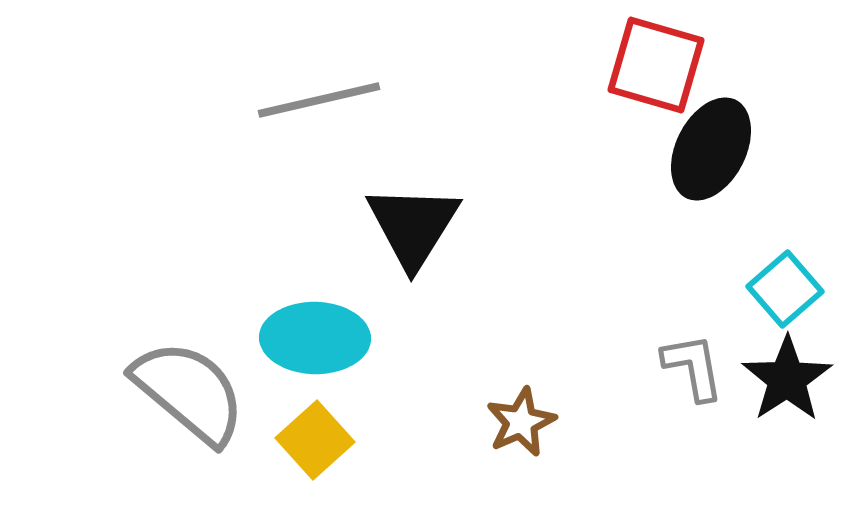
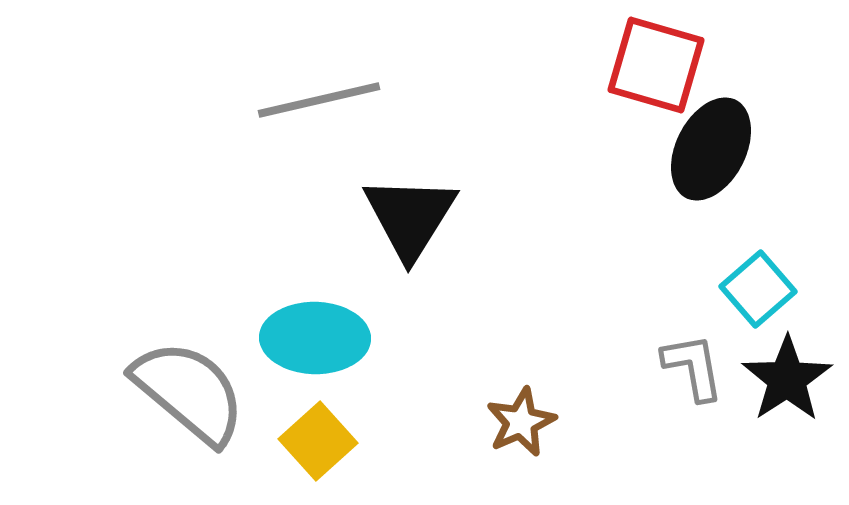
black triangle: moved 3 px left, 9 px up
cyan square: moved 27 px left
yellow square: moved 3 px right, 1 px down
